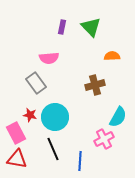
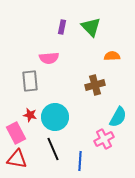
gray rectangle: moved 6 px left, 2 px up; rotated 30 degrees clockwise
